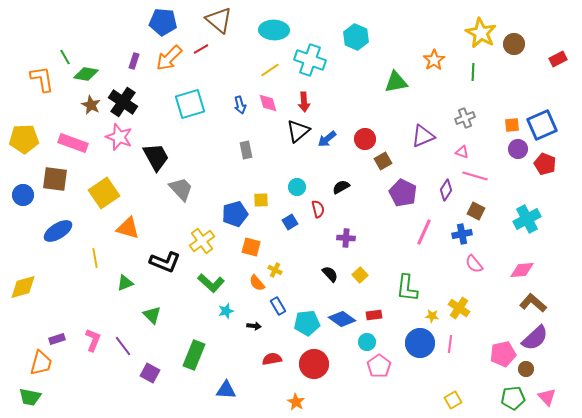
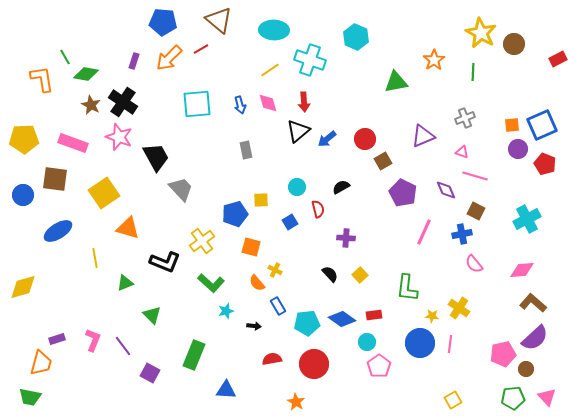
cyan square at (190, 104): moved 7 px right; rotated 12 degrees clockwise
purple diamond at (446, 190): rotated 55 degrees counterclockwise
